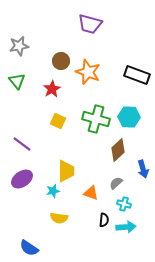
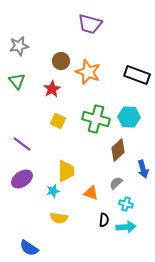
cyan cross: moved 2 px right
